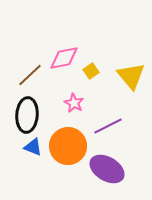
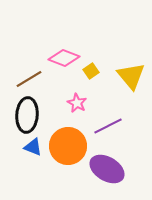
pink diamond: rotated 32 degrees clockwise
brown line: moved 1 px left, 4 px down; rotated 12 degrees clockwise
pink star: moved 3 px right
